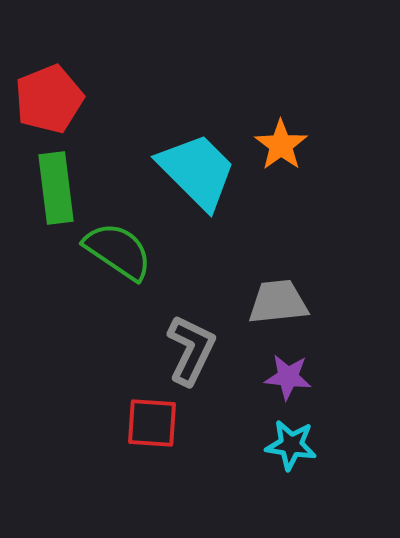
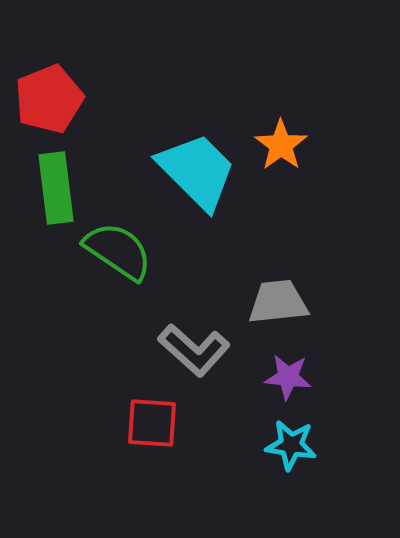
gray L-shape: moved 3 px right; rotated 106 degrees clockwise
